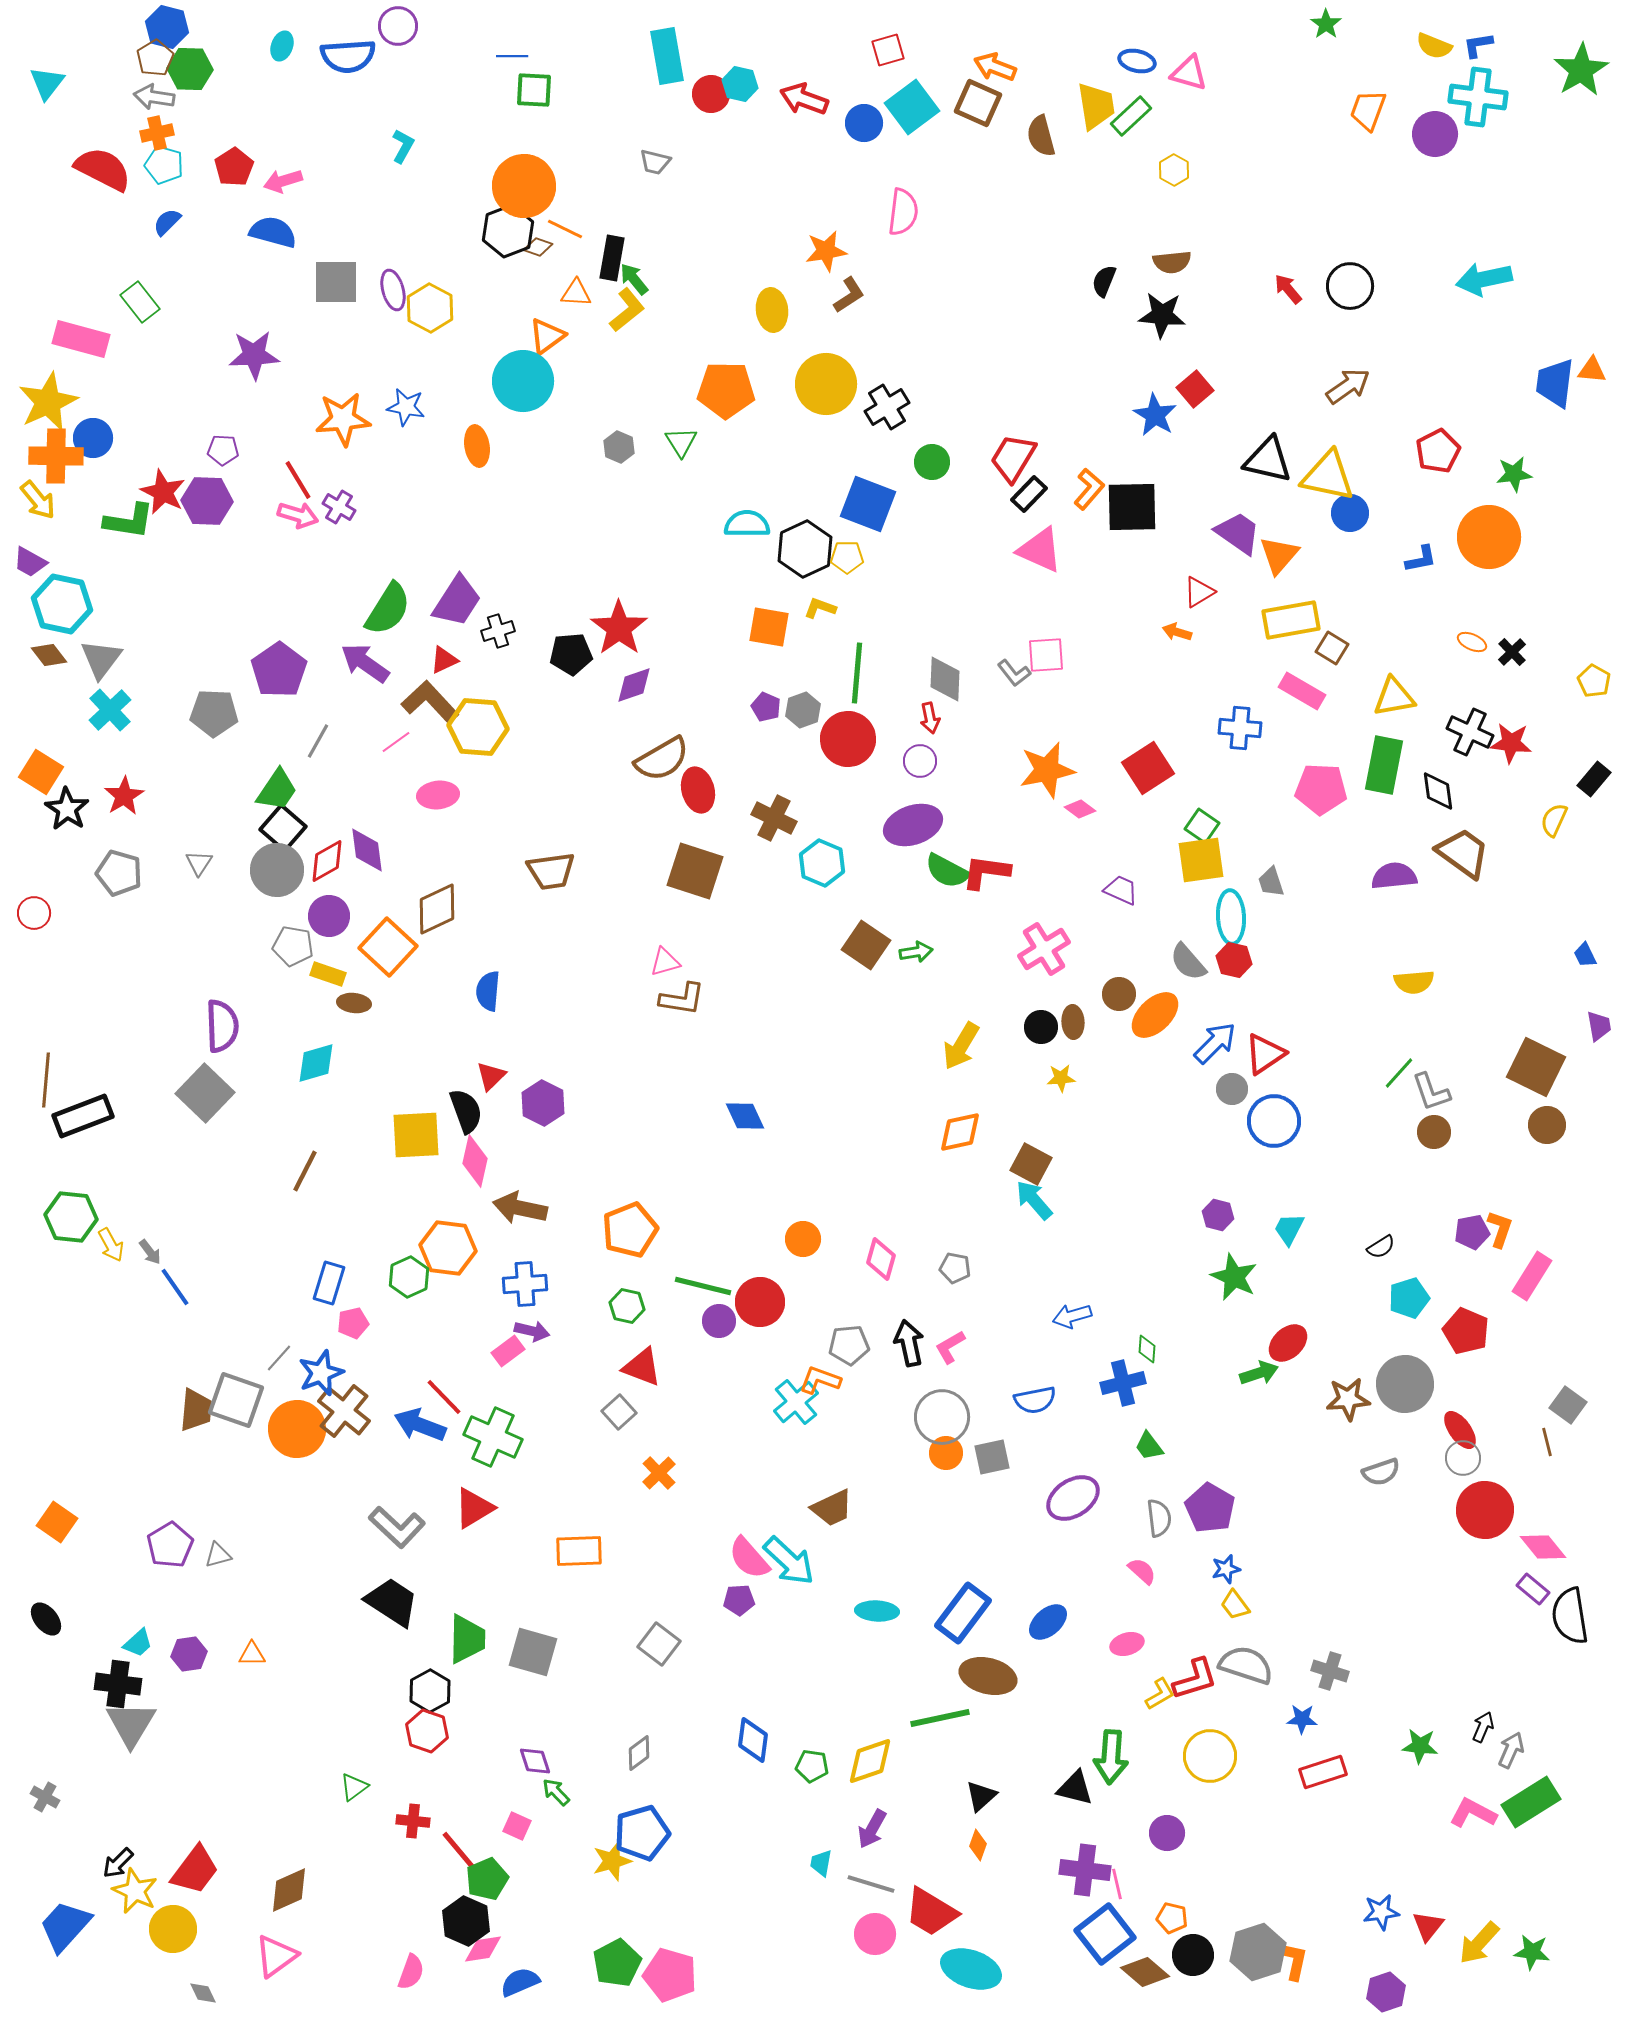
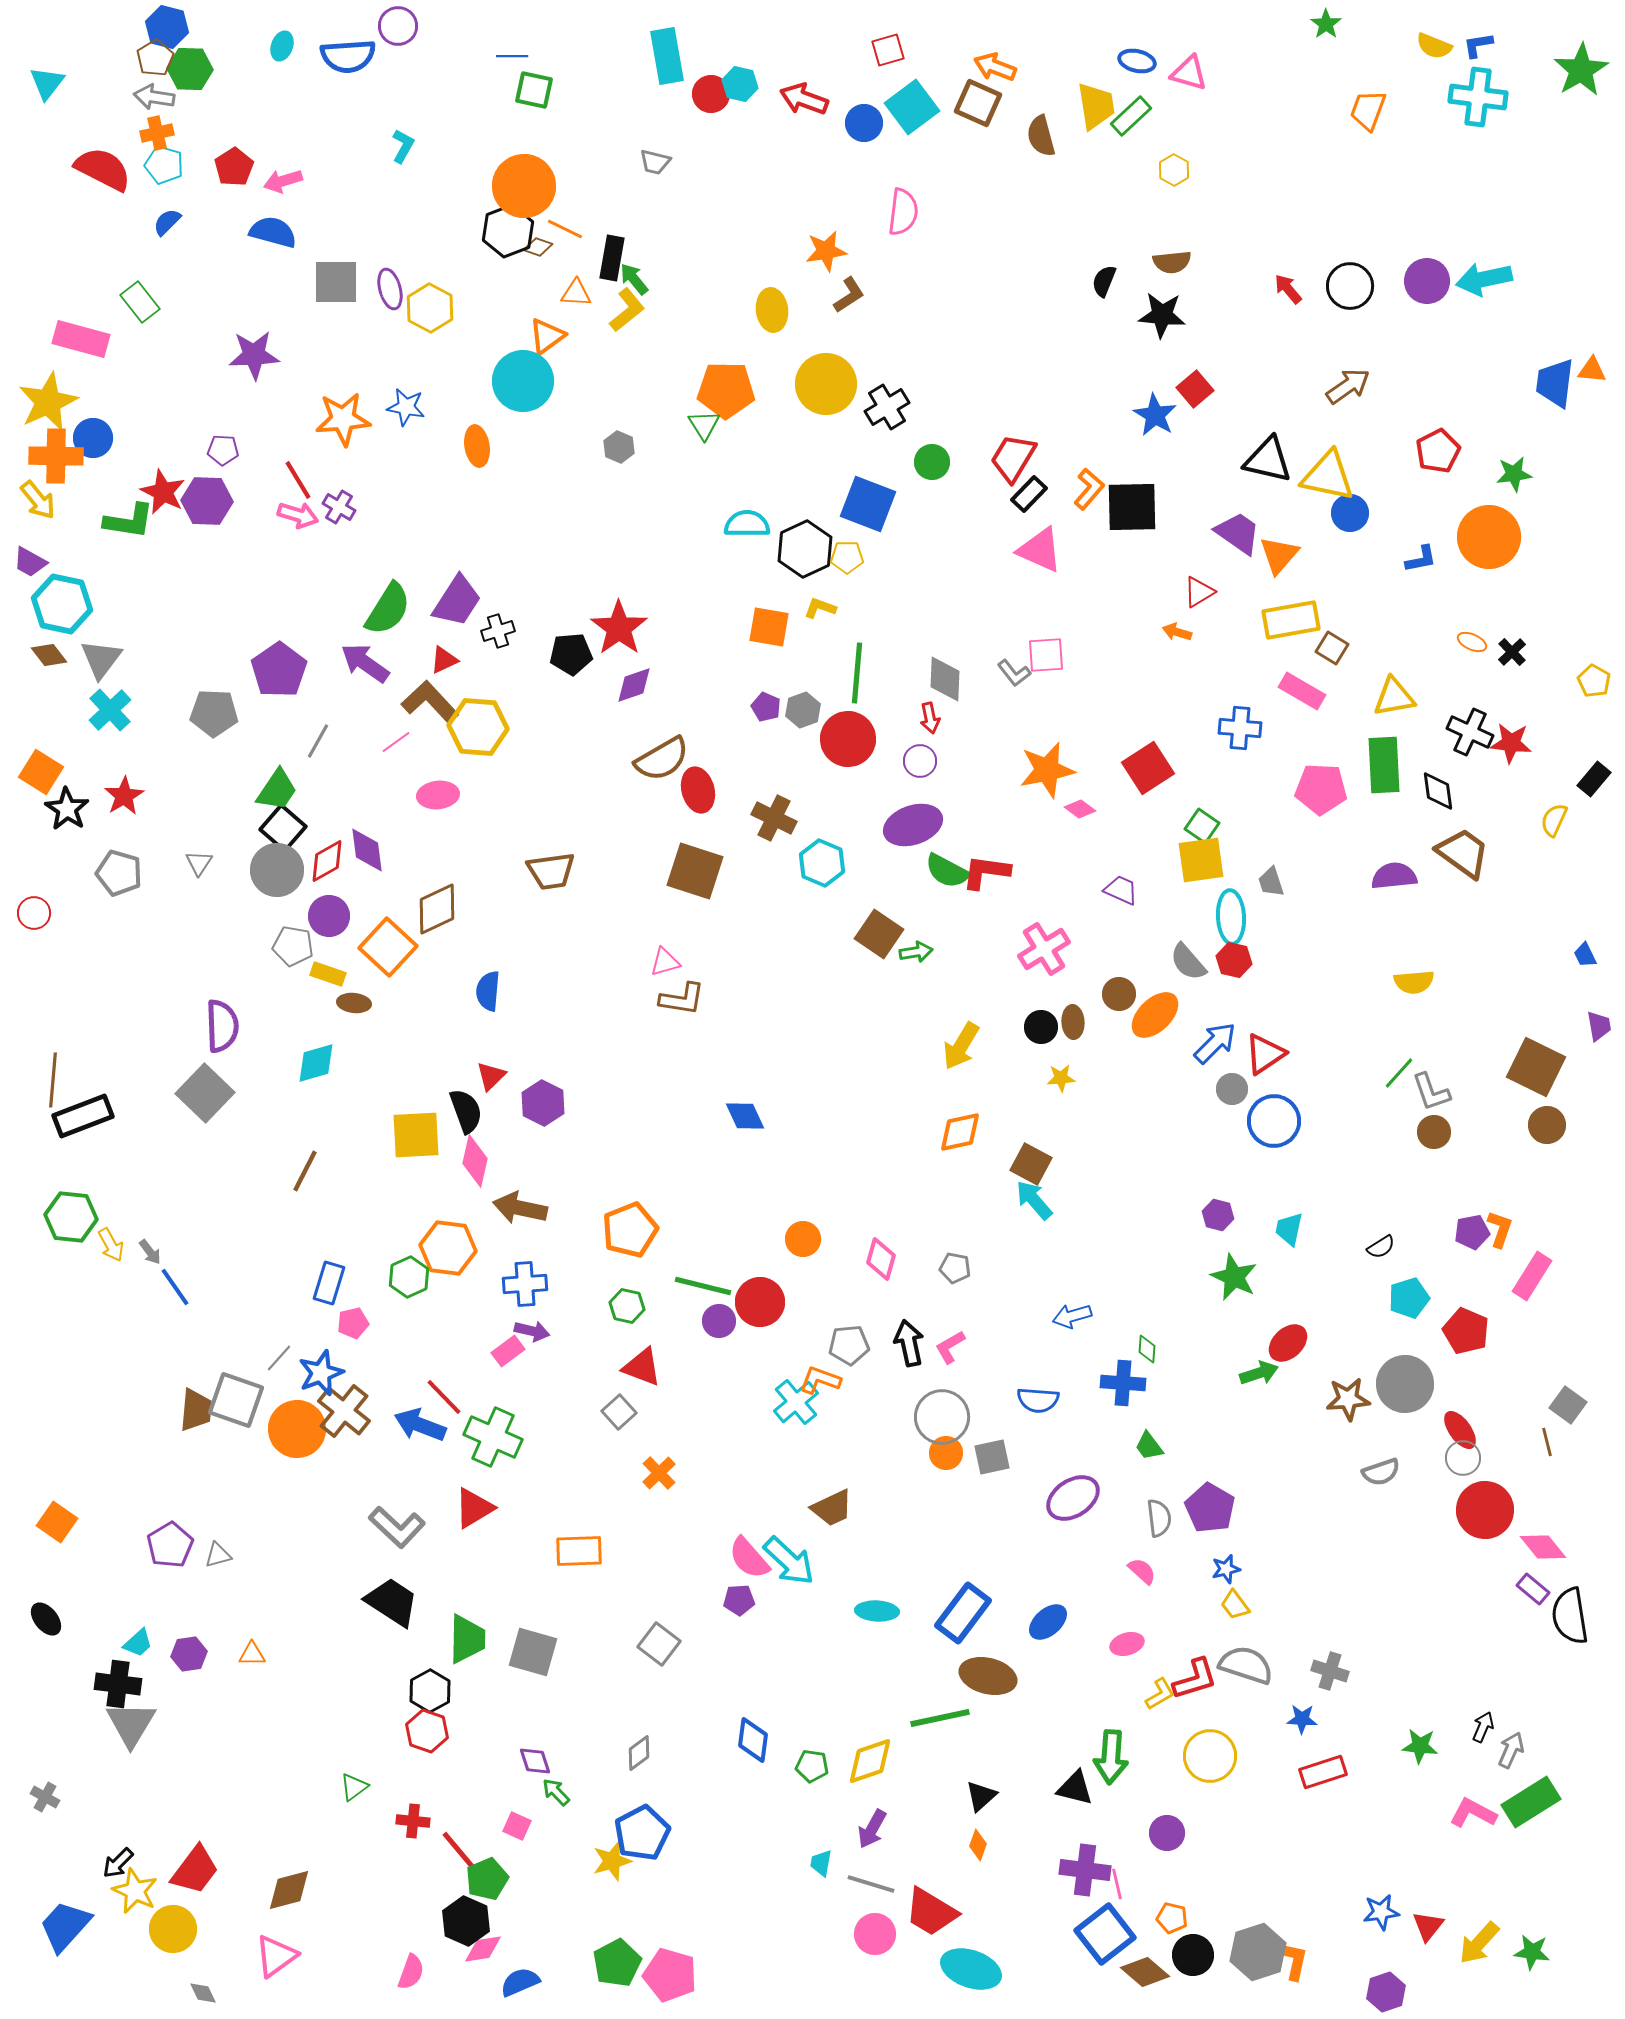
green square at (534, 90): rotated 9 degrees clockwise
purple circle at (1435, 134): moved 8 px left, 147 px down
purple ellipse at (393, 290): moved 3 px left, 1 px up
green triangle at (681, 442): moved 23 px right, 17 px up
green rectangle at (1384, 765): rotated 14 degrees counterclockwise
brown square at (866, 945): moved 13 px right, 11 px up
brown line at (46, 1080): moved 7 px right
cyan trapezoid at (1289, 1229): rotated 15 degrees counterclockwise
blue cross at (1123, 1383): rotated 18 degrees clockwise
blue semicircle at (1035, 1400): moved 3 px right; rotated 15 degrees clockwise
blue pentagon at (642, 1833): rotated 12 degrees counterclockwise
brown diamond at (289, 1890): rotated 9 degrees clockwise
